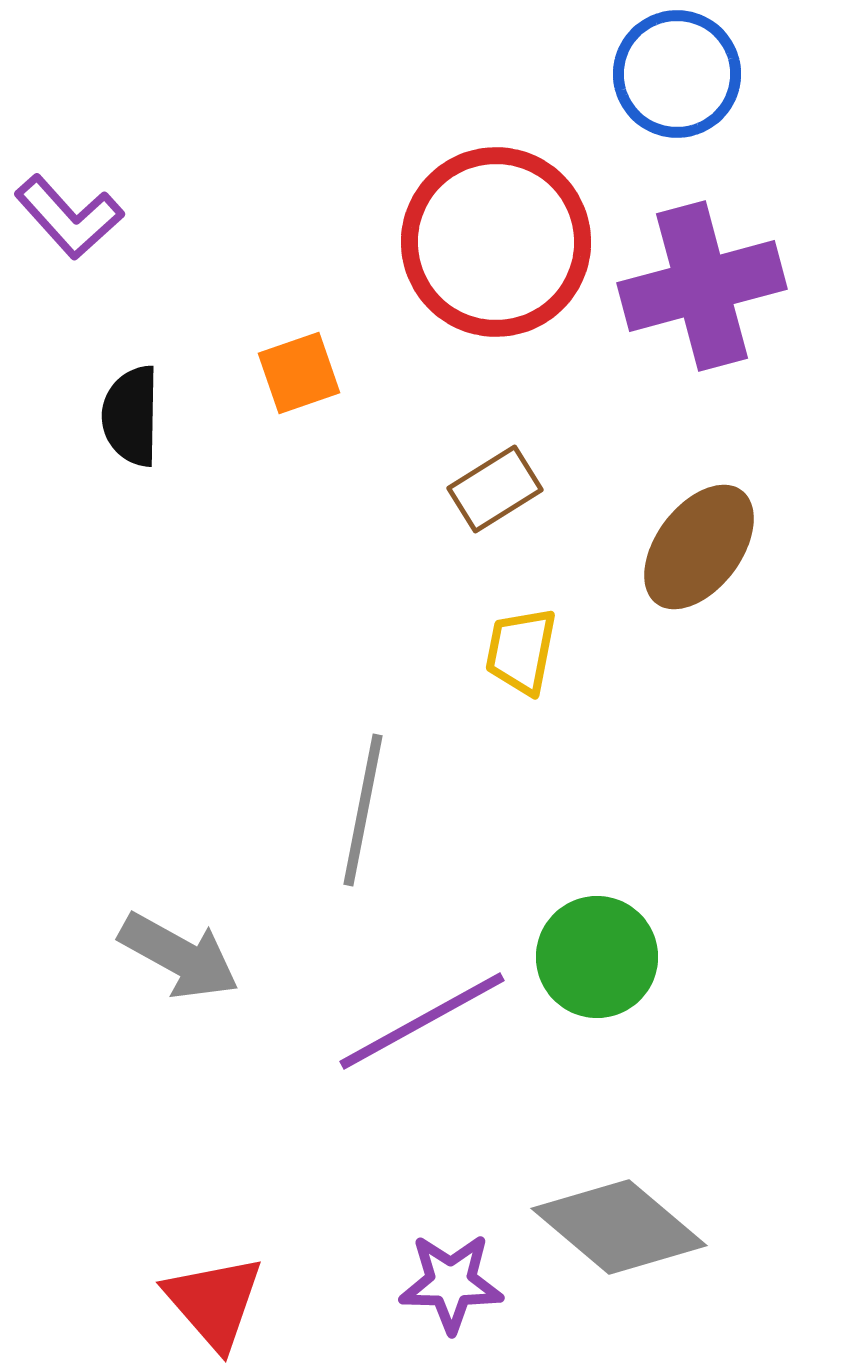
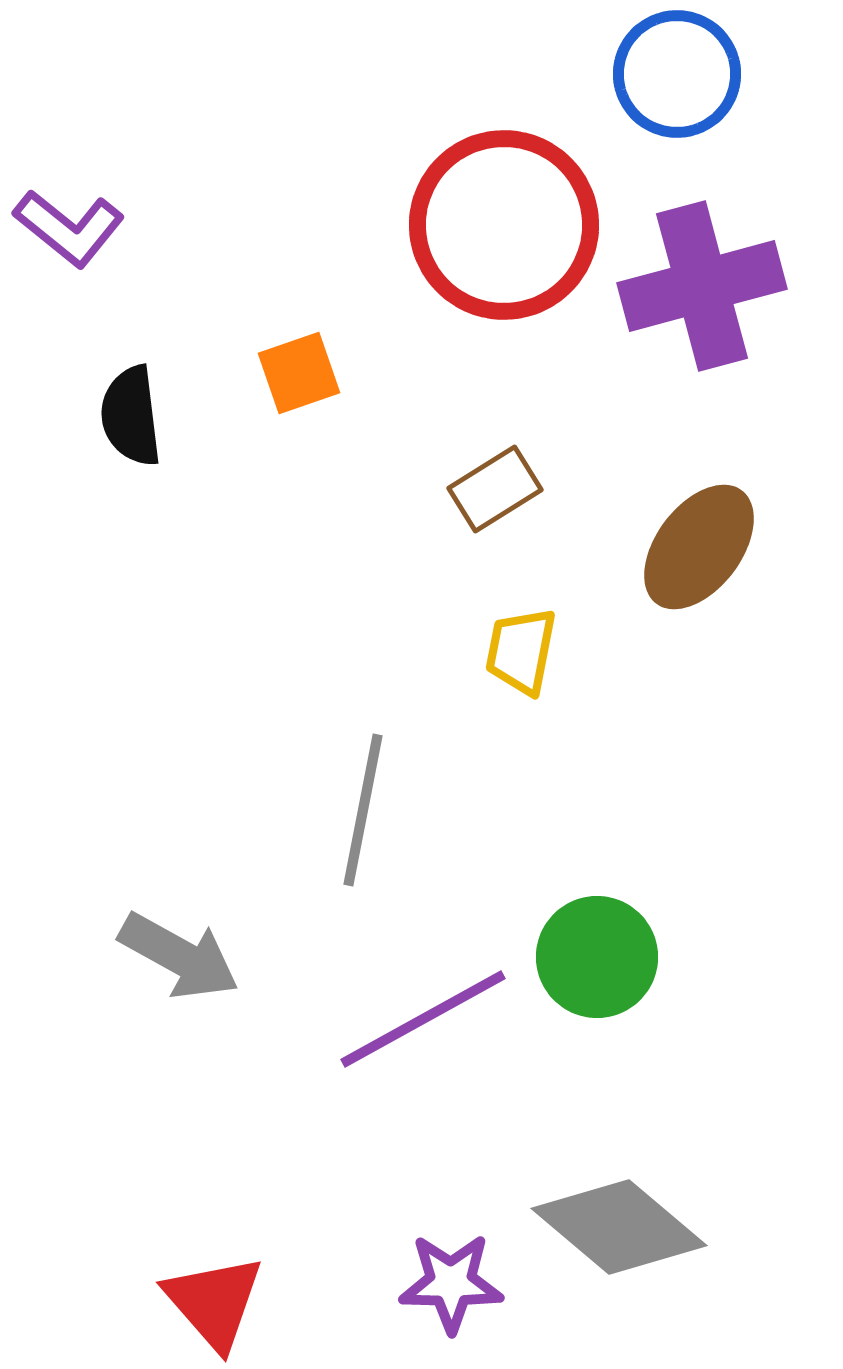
purple L-shape: moved 11 px down; rotated 9 degrees counterclockwise
red circle: moved 8 px right, 17 px up
black semicircle: rotated 8 degrees counterclockwise
purple line: moved 1 px right, 2 px up
